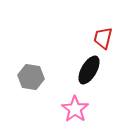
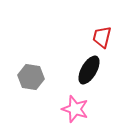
red trapezoid: moved 1 px left, 1 px up
pink star: rotated 16 degrees counterclockwise
